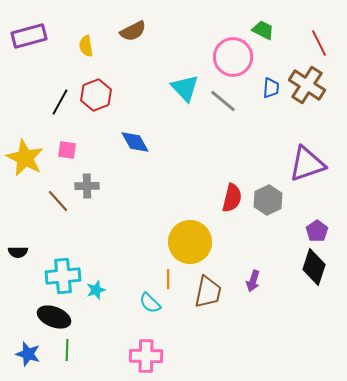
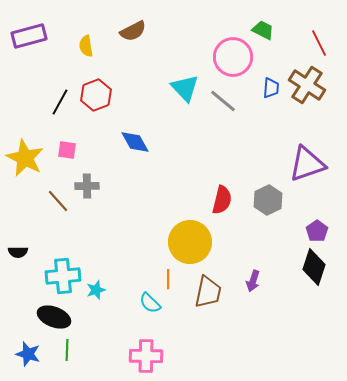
red semicircle: moved 10 px left, 2 px down
